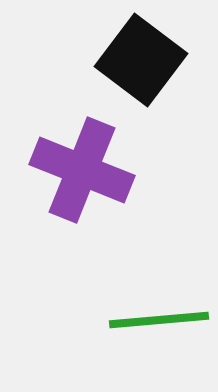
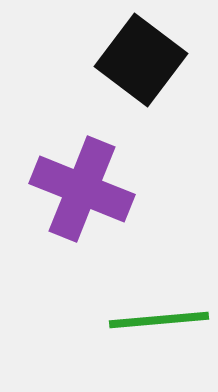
purple cross: moved 19 px down
